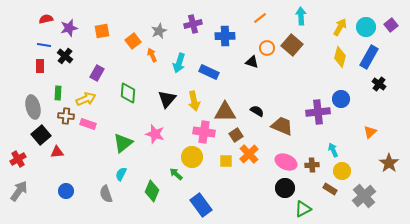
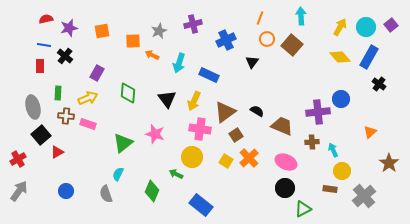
orange line at (260, 18): rotated 32 degrees counterclockwise
blue cross at (225, 36): moved 1 px right, 4 px down; rotated 24 degrees counterclockwise
orange square at (133, 41): rotated 35 degrees clockwise
orange circle at (267, 48): moved 9 px up
orange arrow at (152, 55): rotated 40 degrees counterclockwise
yellow diamond at (340, 57): rotated 55 degrees counterclockwise
black triangle at (252, 62): rotated 48 degrees clockwise
blue rectangle at (209, 72): moved 3 px down
yellow arrow at (86, 99): moved 2 px right, 1 px up
black triangle at (167, 99): rotated 18 degrees counterclockwise
yellow arrow at (194, 101): rotated 36 degrees clockwise
brown triangle at (225, 112): rotated 35 degrees counterclockwise
pink cross at (204, 132): moved 4 px left, 3 px up
red triangle at (57, 152): rotated 24 degrees counterclockwise
orange cross at (249, 154): moved 4 px down
yellow square at (226, 161): rotated 32 degrees clockwise
brown cross at (312, 165): moved 23 px up
cyan semicircle at (121, 174): moved 3 px left
green arrow at (176, 174): rotated 16 degrees counterclockwise
brown rectangle at (330, 189): rotated 24 degrees counterclockwise
blue rectangle at (201, 205): rotated 15 degrees counterclockwise
